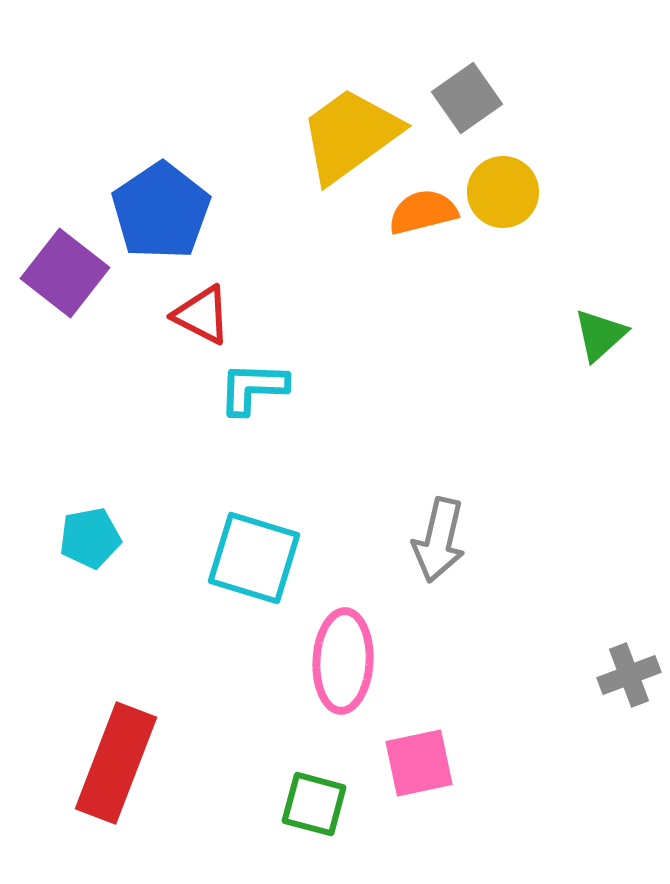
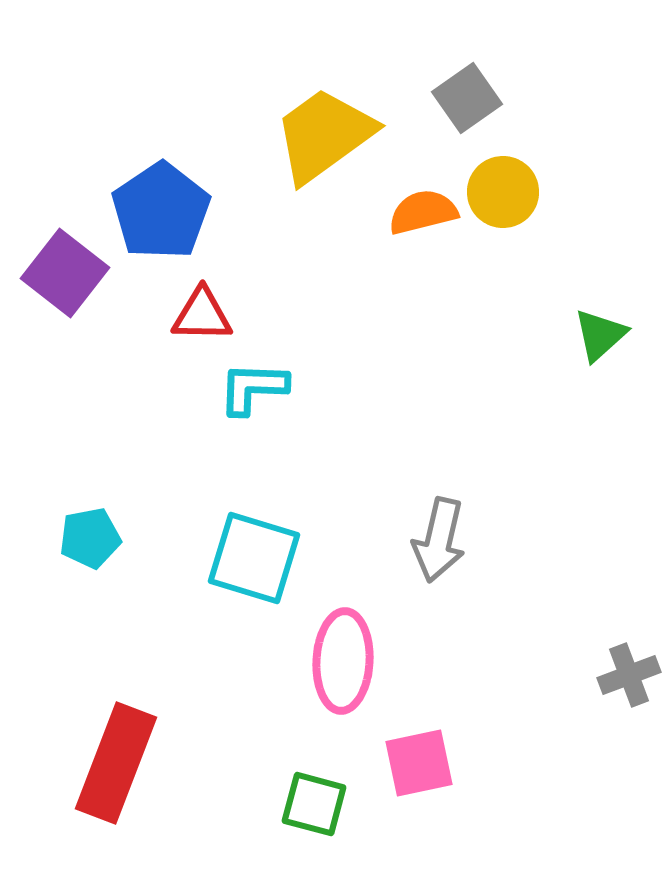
yellow trapezoid: moved 26 px left
red triangle: rotated 26 degrees counterclockwise
